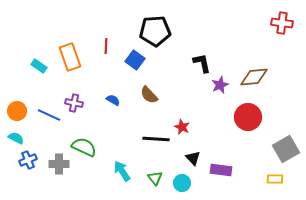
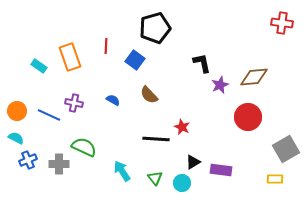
black pentagon: moved 3 px up; rotated 12 degrees counterclockwise
black triangle: moved 4 px down; rotated 42 degrees clockwise
